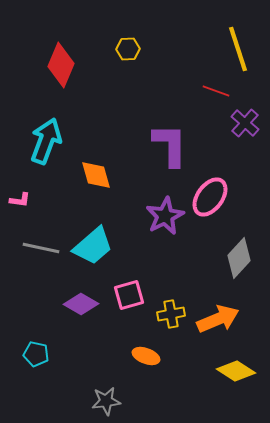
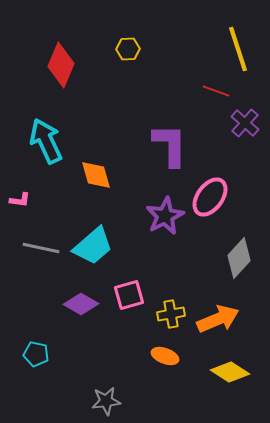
cyan arrow: rotated 45 degrees counterclockwise
orange ellipse: moved 19 px right
yellow diamond: moved 6 px left, 1 px down
